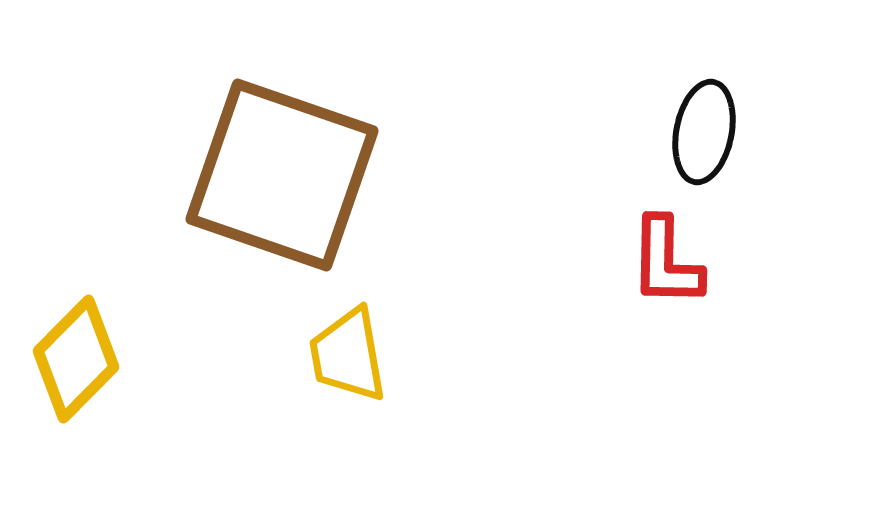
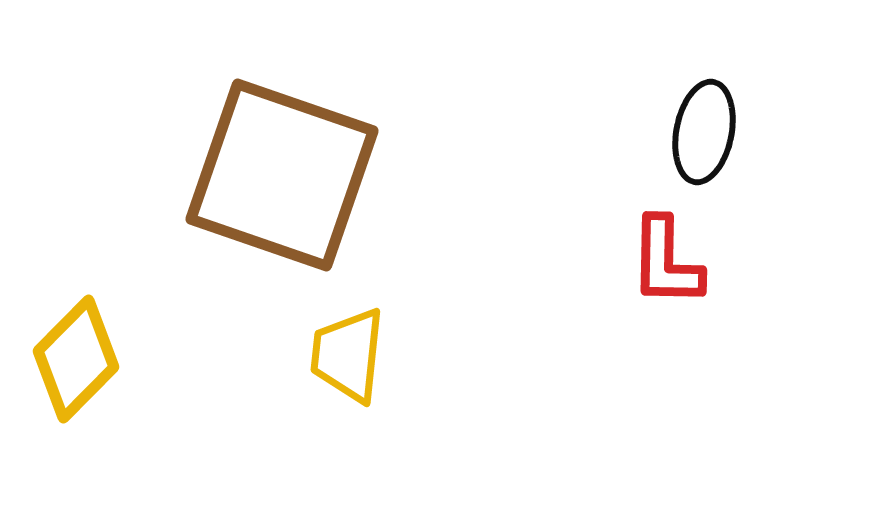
yellow trapezoid: rotated 16 degrees clockwise
